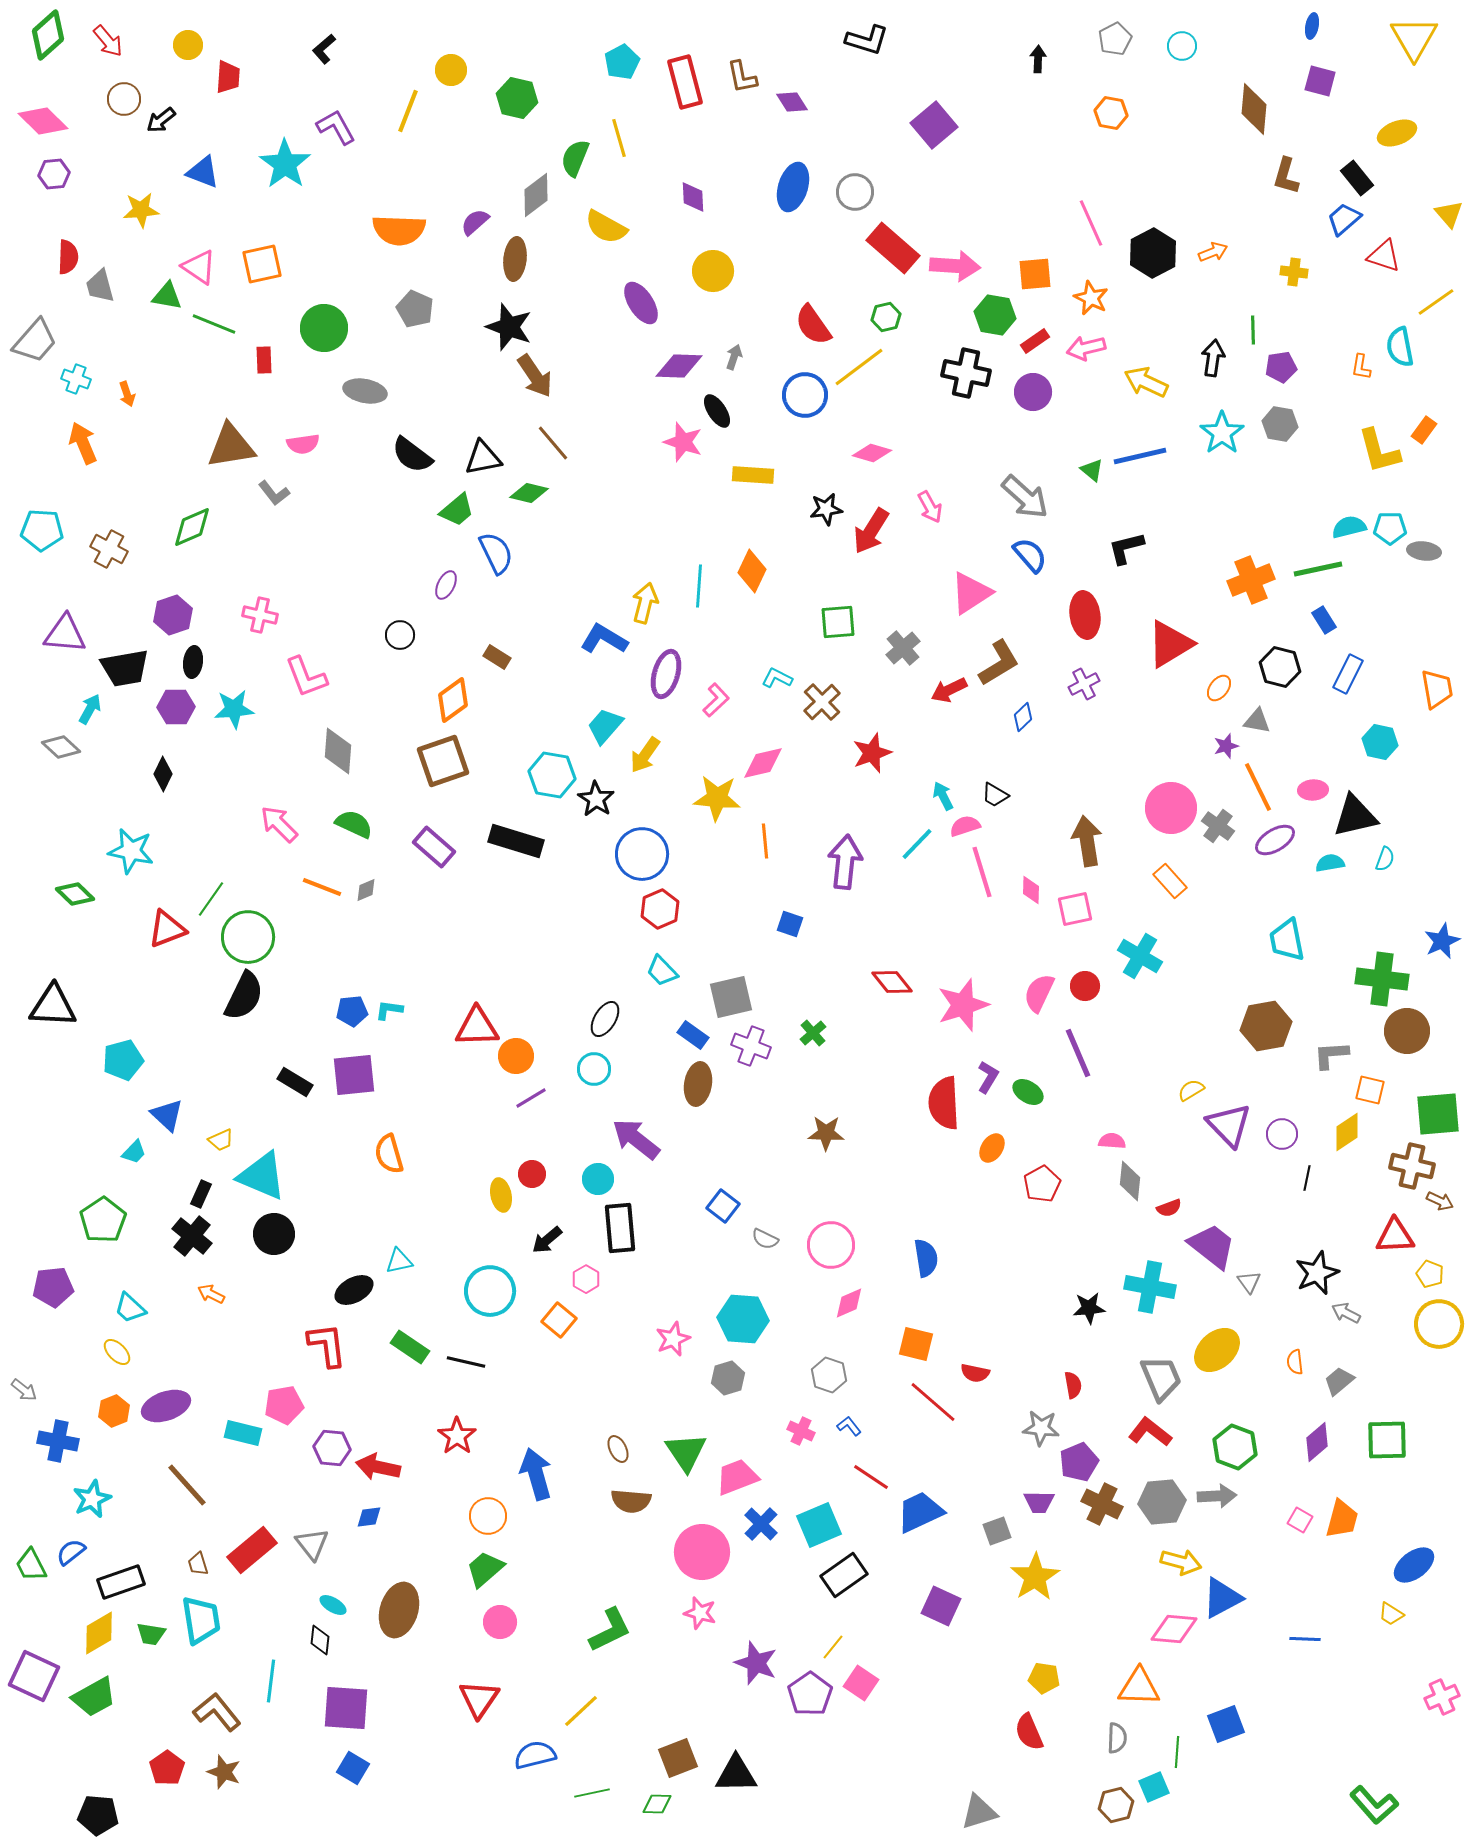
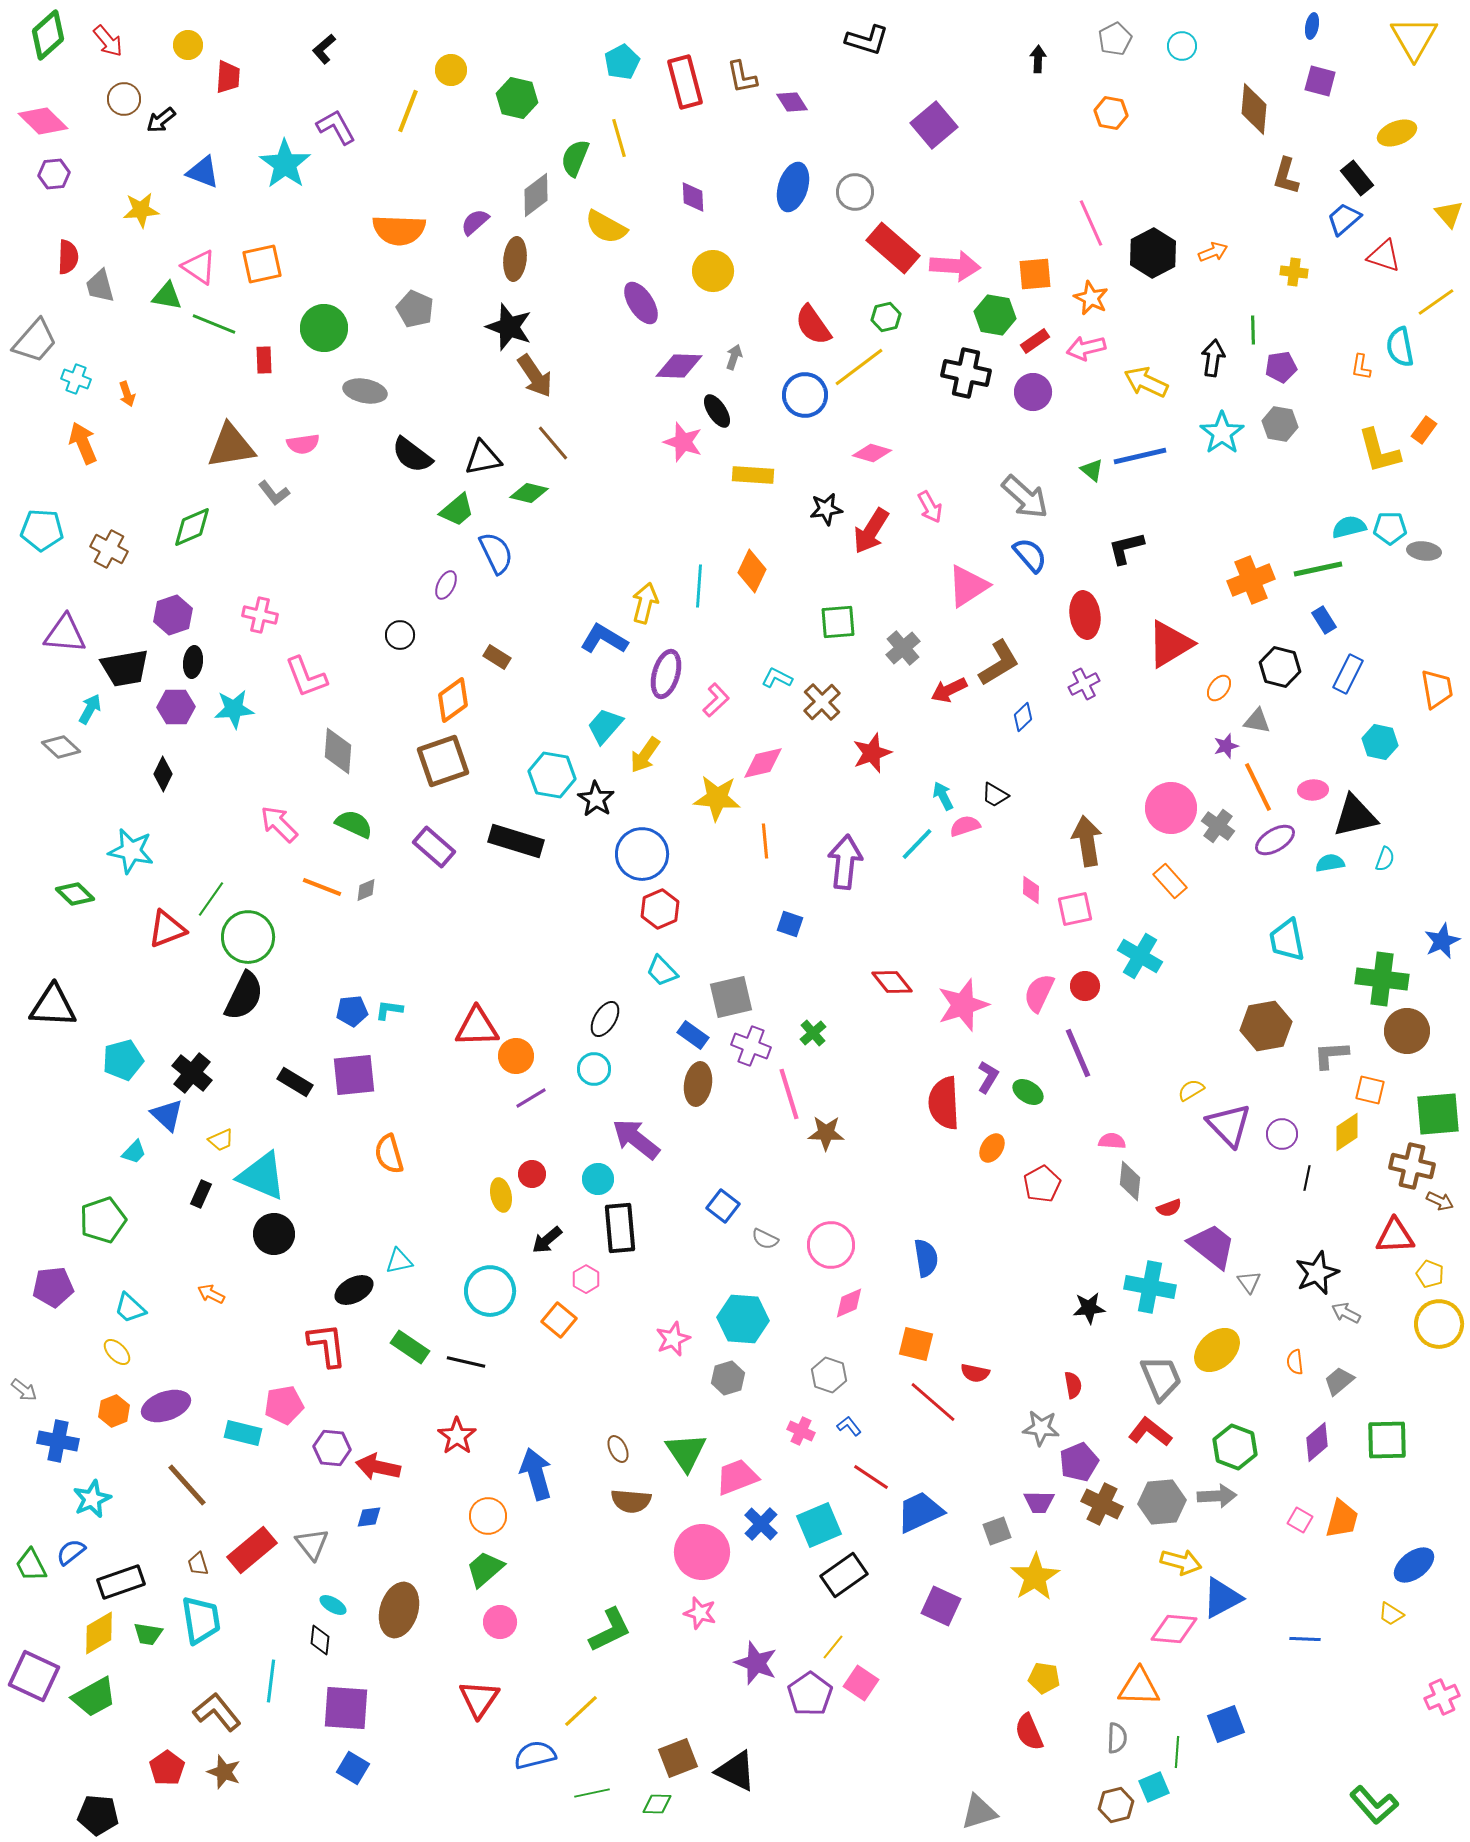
pink triangle at (971, 593): moved 3 px left, 7 px up
pink line at (982, 872): moved 193 px left, 222 px down
green pentagon at (103, 1220): rotated 15 degrees clockwise
black cross at (192, 1236): moved 163 px up
green trapezoid at (151, 1634): moved 3 px left
black triangle at (736, 1774): moved 3 px up; rotated 27 degrees clockwise
